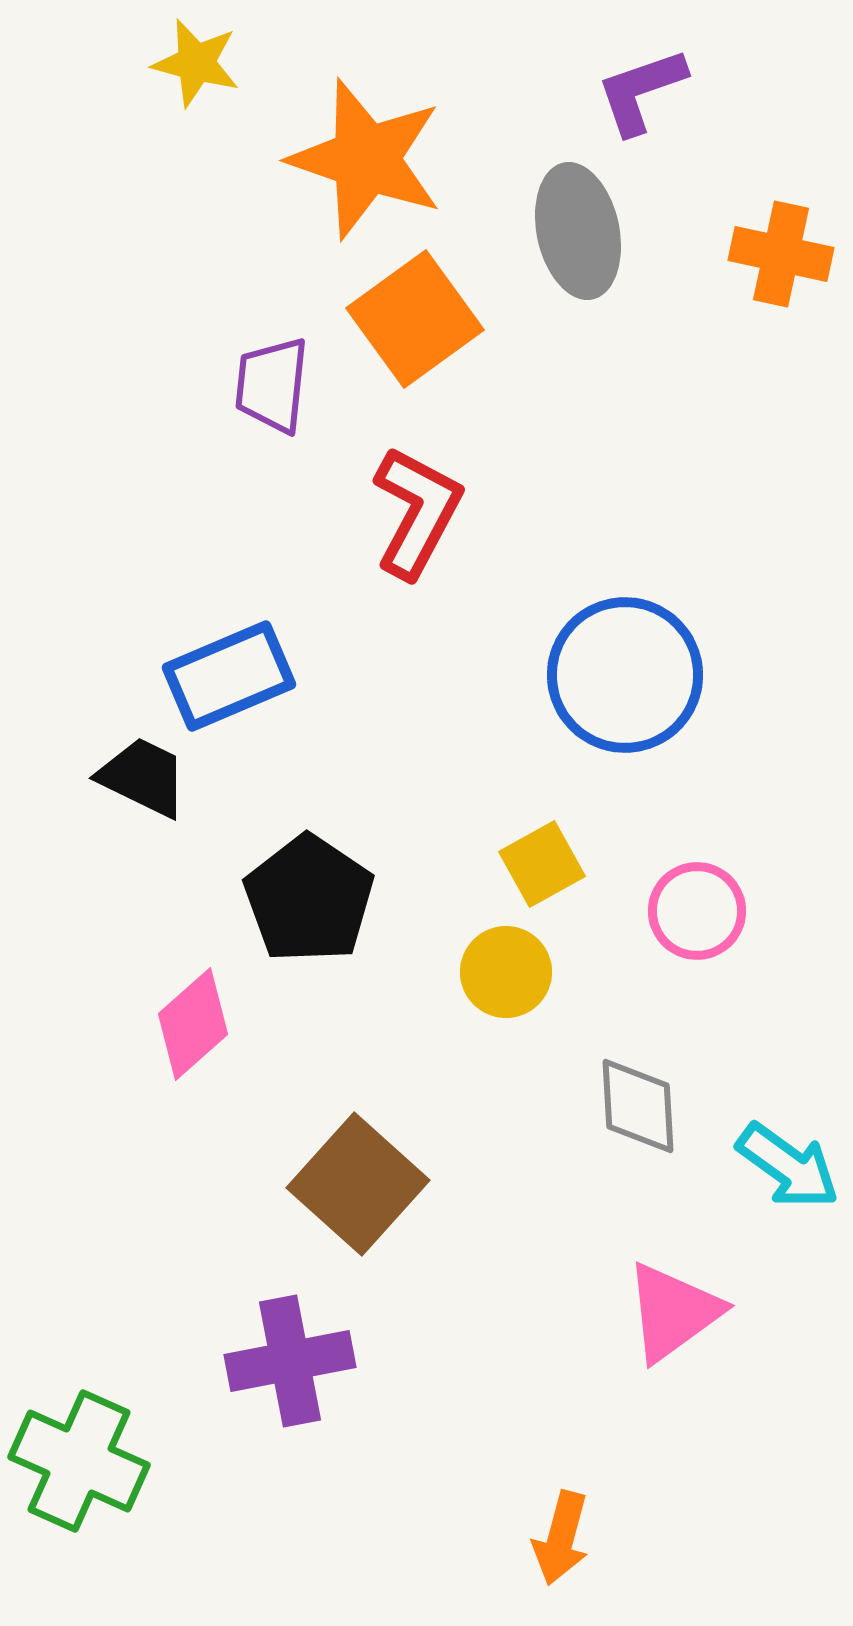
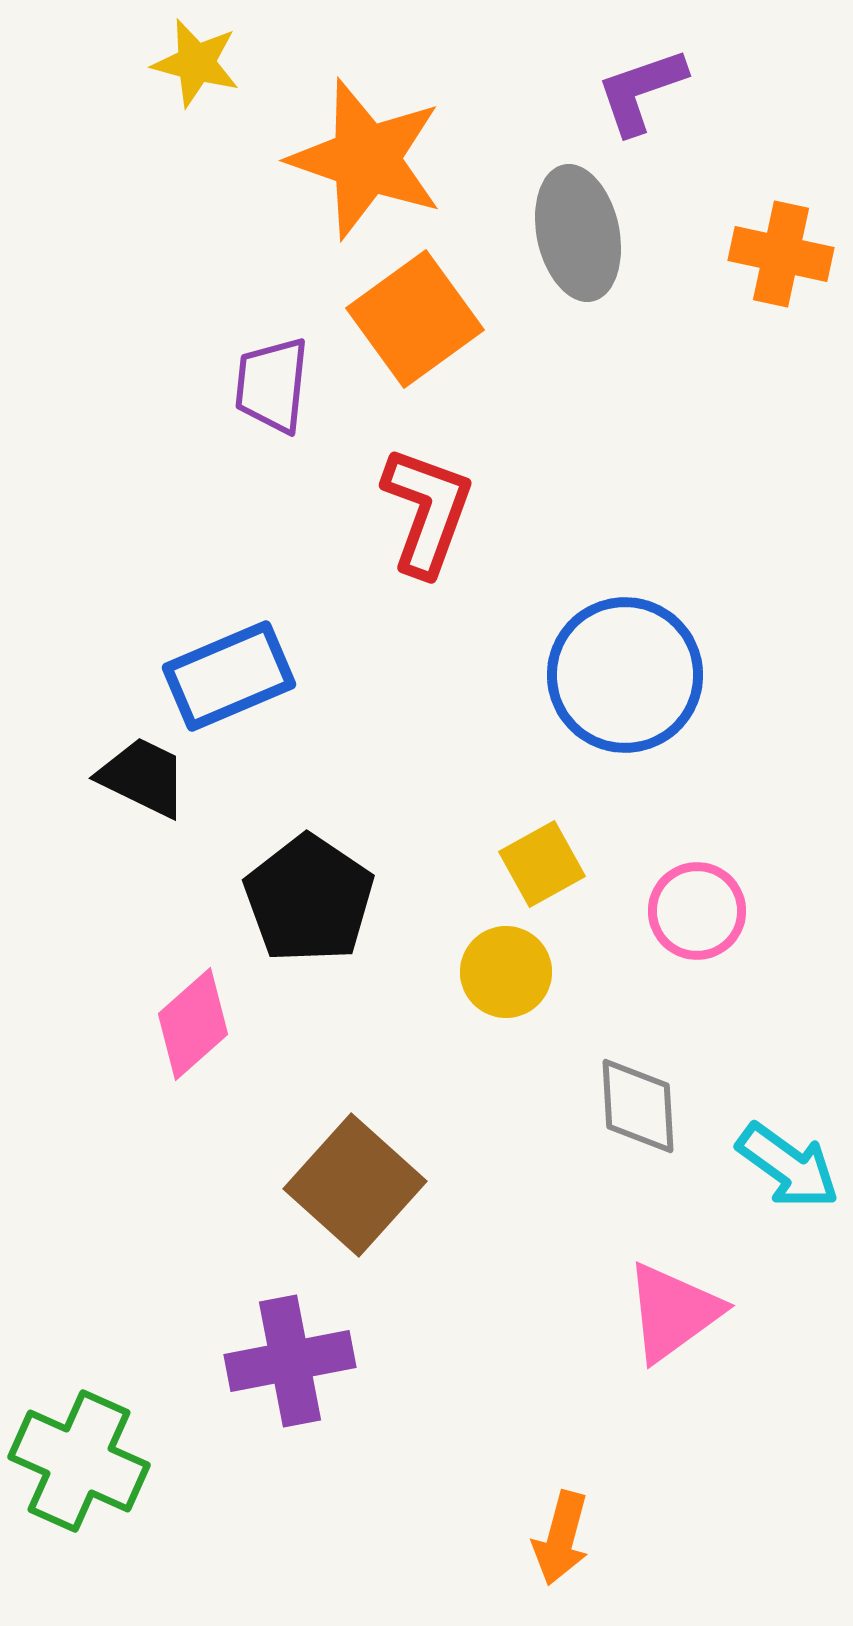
gray ellipse: moved 2 px down
red L-shape: moved 10 px right, 1 px up; rotated 8 degrees counterclockwise
brown square: moved 3 px left, 1 px down
